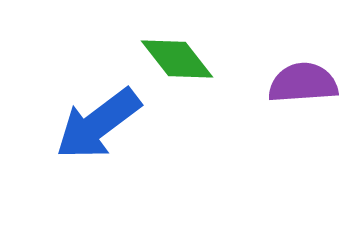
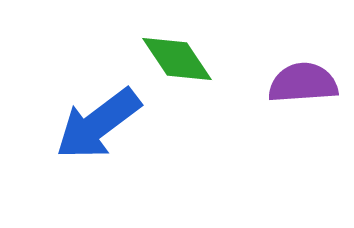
green diamond: rotated 4 degrees clockwise
